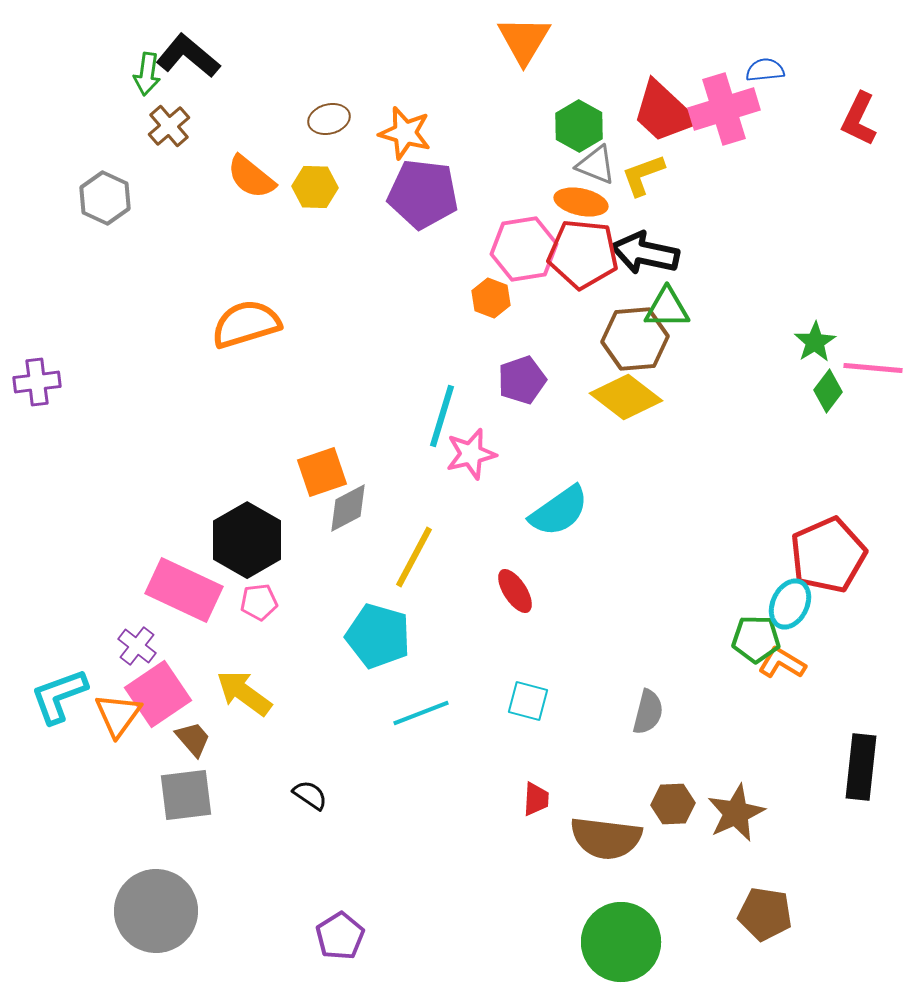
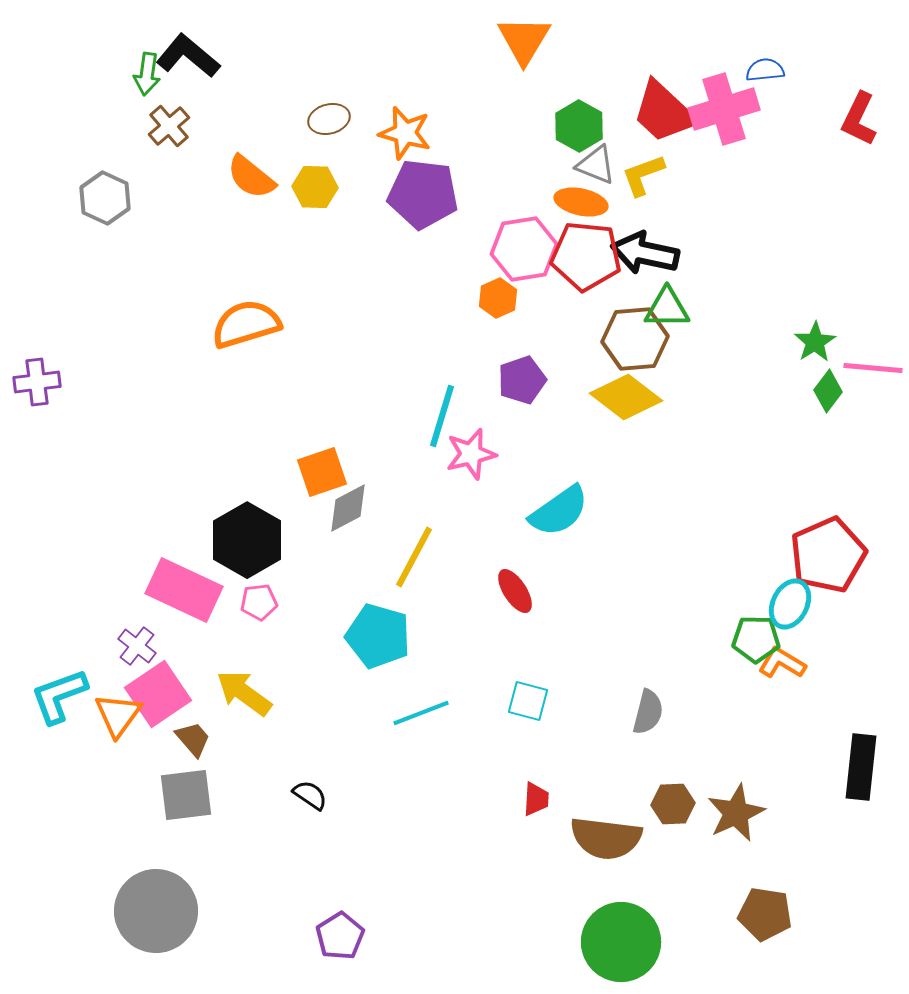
red pentagon at (583, 254): moved 3 px right, 2 px down
orange hexagon at (491, 298): moved 7 px right; rotated 15 degrees clockwise
